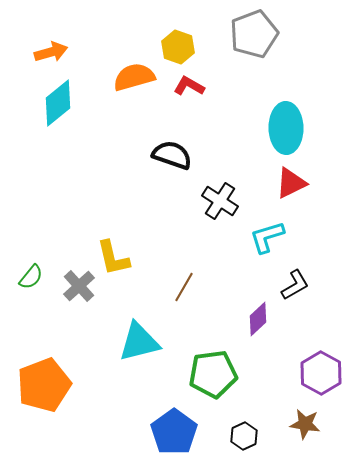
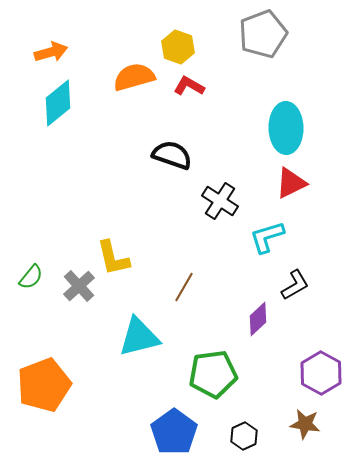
gray pentagon: moved 9 px right
cyan triangle: moved 5 px up
